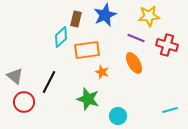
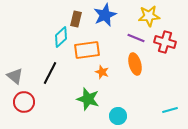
red cross: moved 2 px left, 3 px up
orange ellipse: moved 1 px right, 1 px down; rotated 15 degrees clockwise
black line: moved 1 px right, 9 px up
